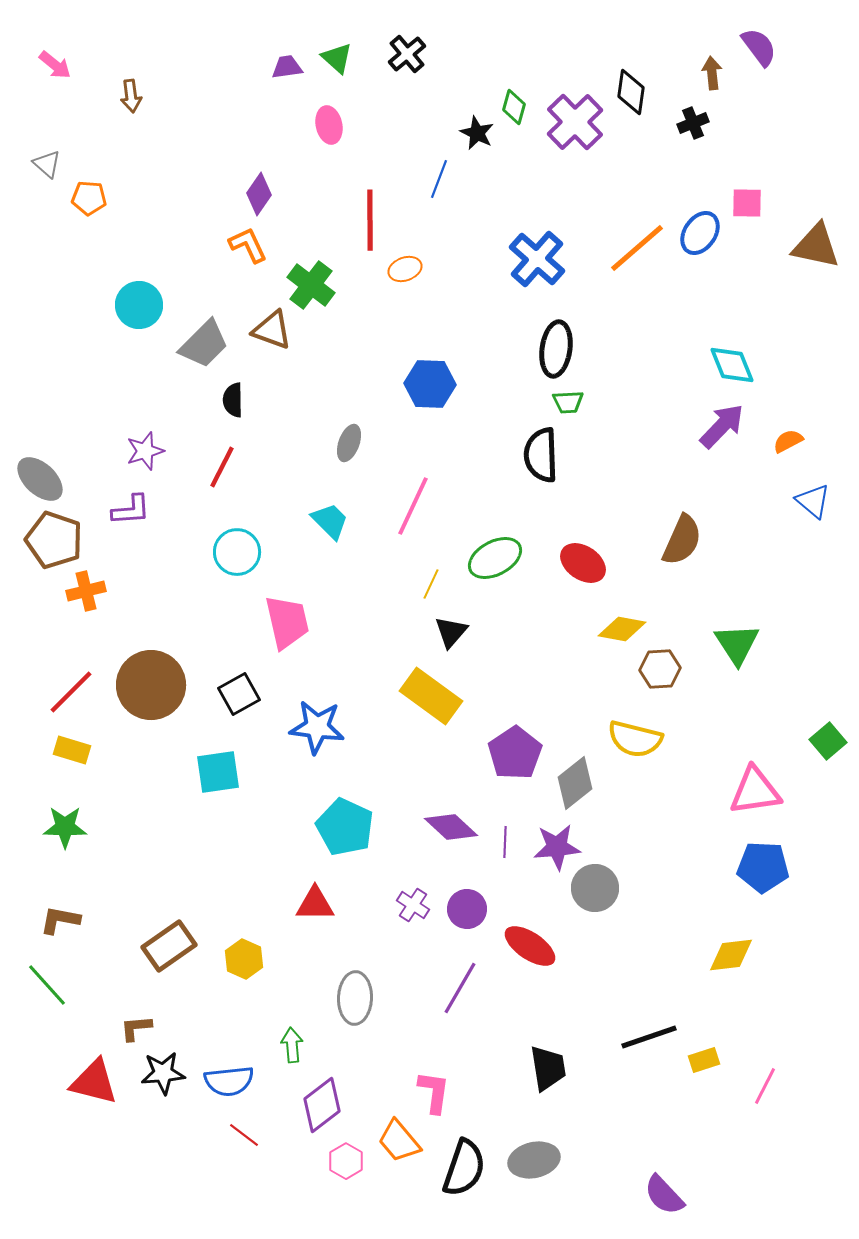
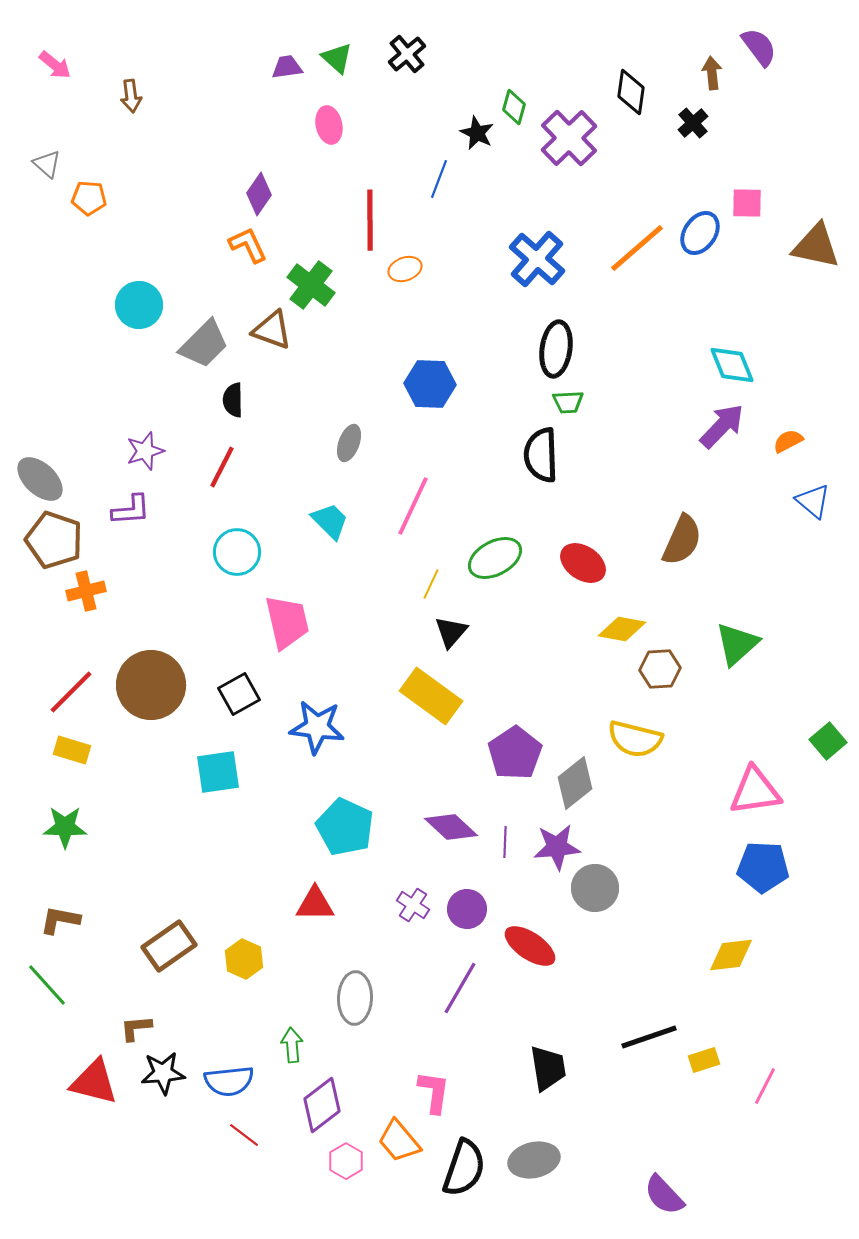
purple cross at (575, 122): moved 6 px left, 16 px down
black cross at (693, 123): rotated 20 degrees counterclockwise
green triangle at (737, 644): rotated 21 degrees clockwise
